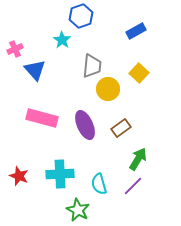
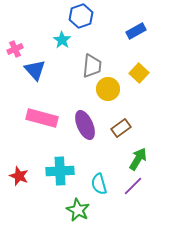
cyan cross: moved 3 px up
